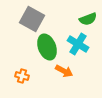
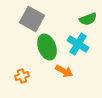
orange cross: rotated 32 degrees counterclockwise
